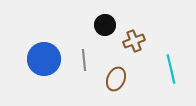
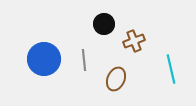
black circle: moved 1 px left, 1 px up
